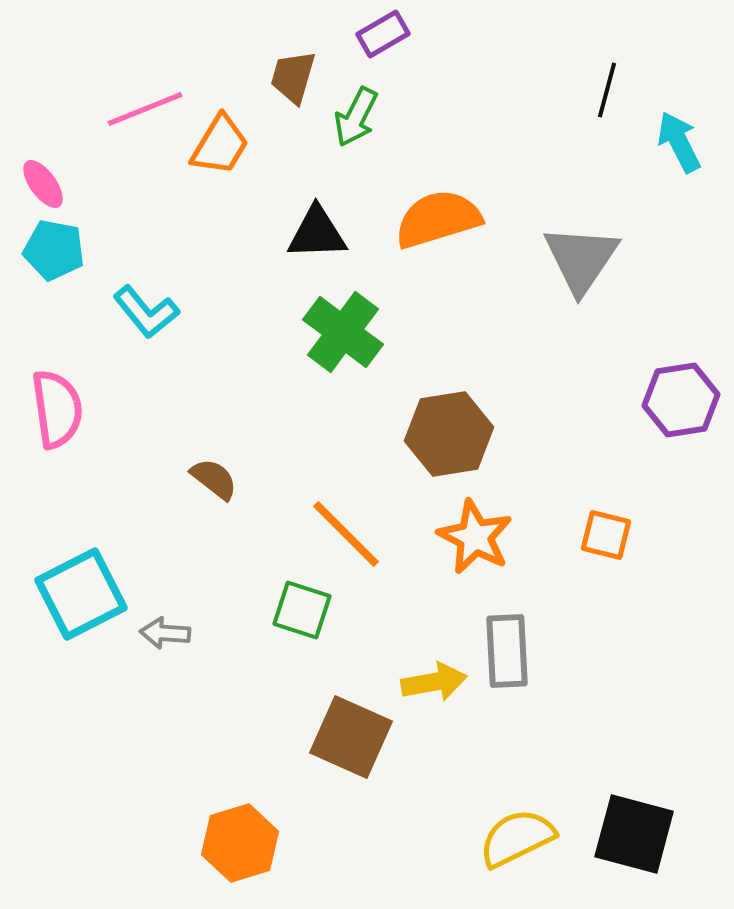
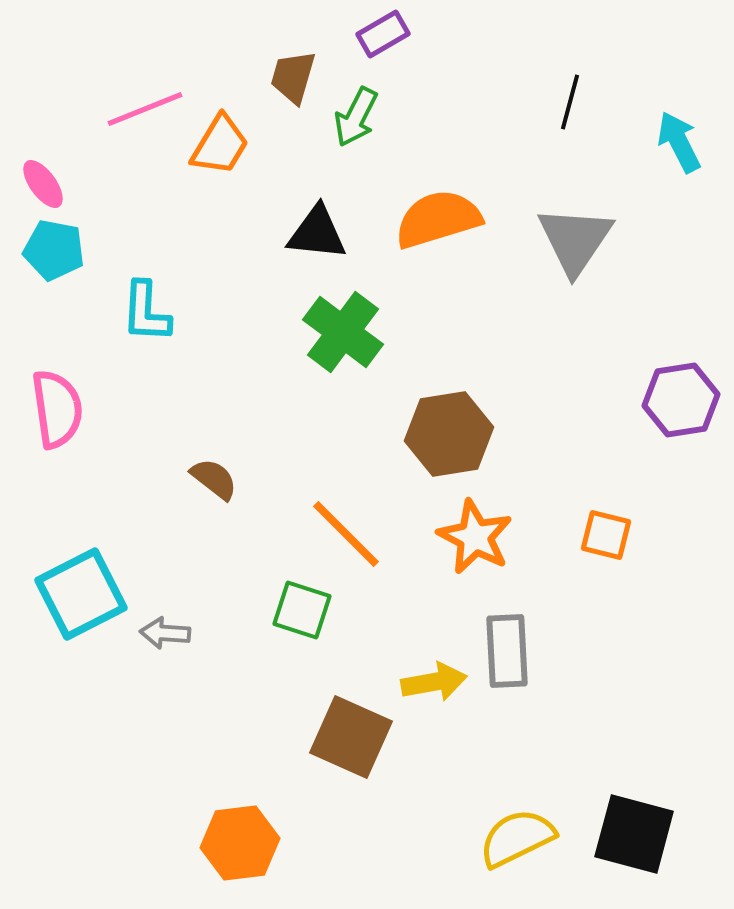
black line: moved 37 px left, 12 px down
black triangle: rotated 8 degrees clockwise
gray triangle: moved 6 px left, 19 px up
cyan L-shape: rotated 42 degrees clockwise
orange hexagon: rotated 10 degrees clockwise
